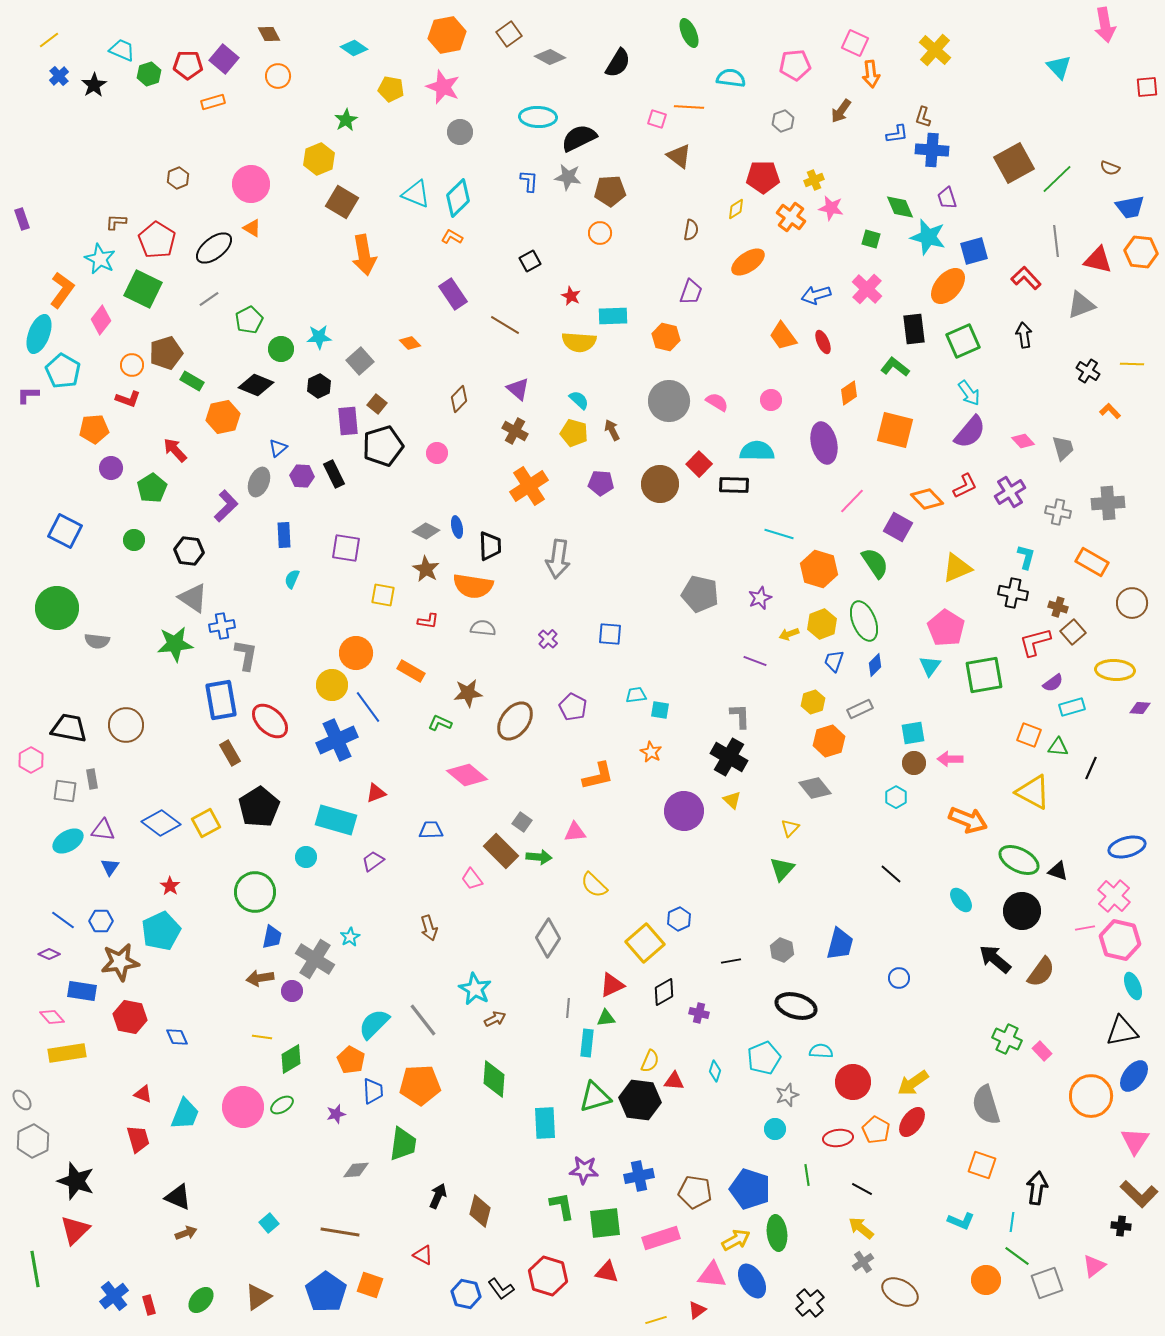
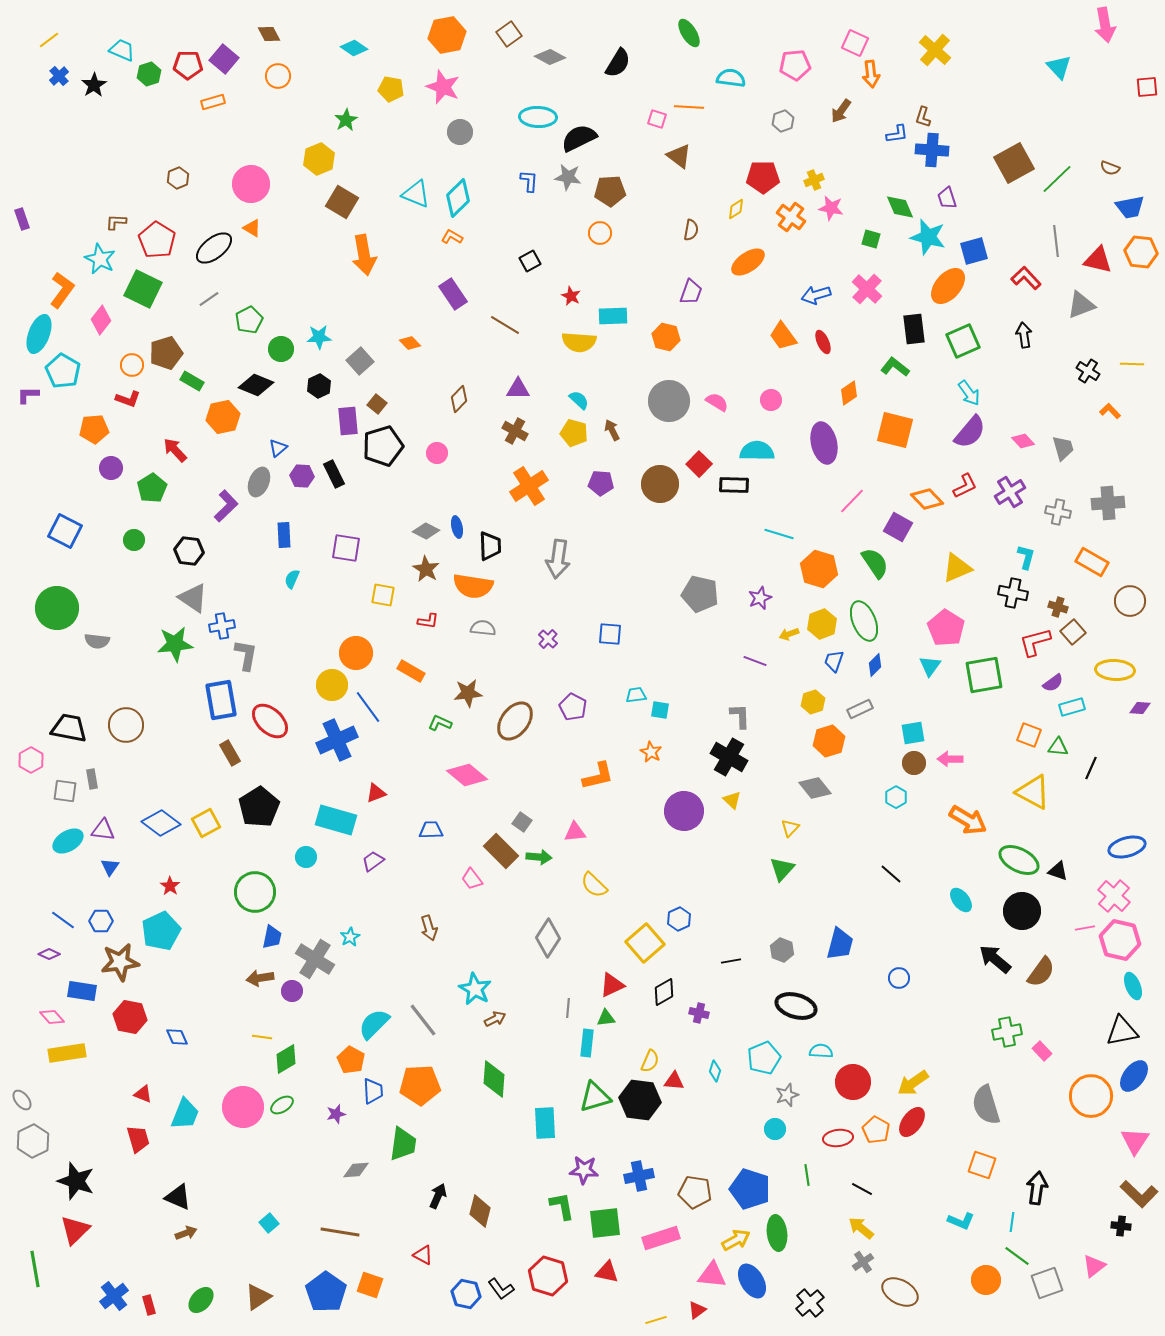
green ellipse at (689, 33): rotated 8 degrees counterclockwise
purple triangle at (518, 389): rotated 40 degrees counterclockwise
brown circle at (1132, 603): moved 2 px left, 2 px up
orange arrow at (968, 820): rotated 9 degrees clockwise
green cross at (1007, 1039): moved 7 px up; rotated 36 degrees counterclockwise
green diamond at (291, 1059): moved 5 px left
